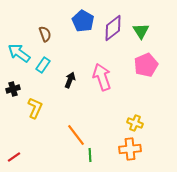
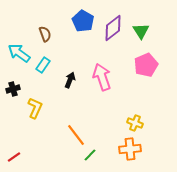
green line: rotated 48 degrees clockwise
